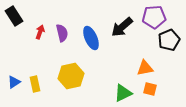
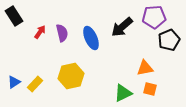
red arrow: rotated 16 degrees clockwise
yellow rectangle: rotated 56 degrees clockwise
